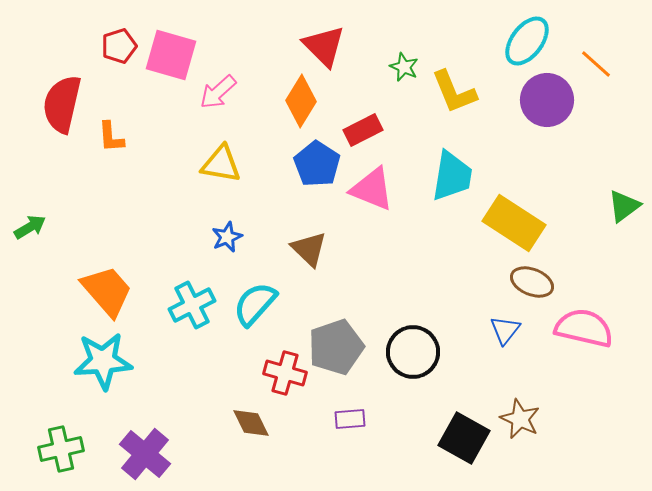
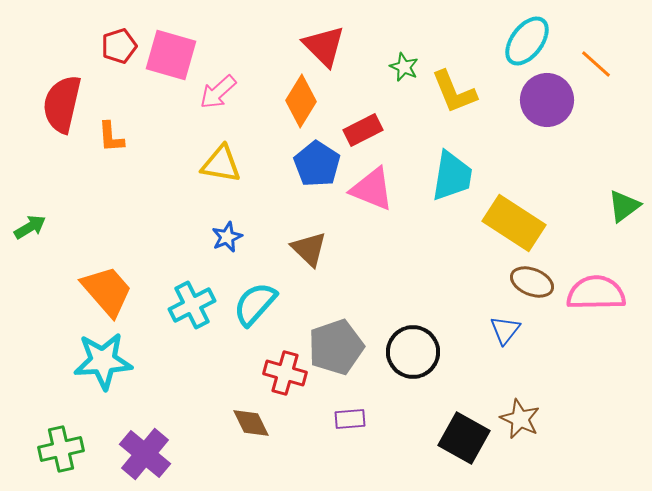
pink semicircle: moved 12 px right, 35 px up; rotated 14 degrees counterclockwise
